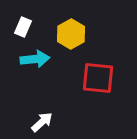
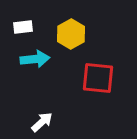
white rectangle: rotated 60 degrees clockwise
